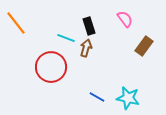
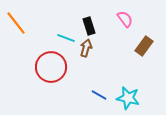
blue line: moved 2 px right, 2 px up
